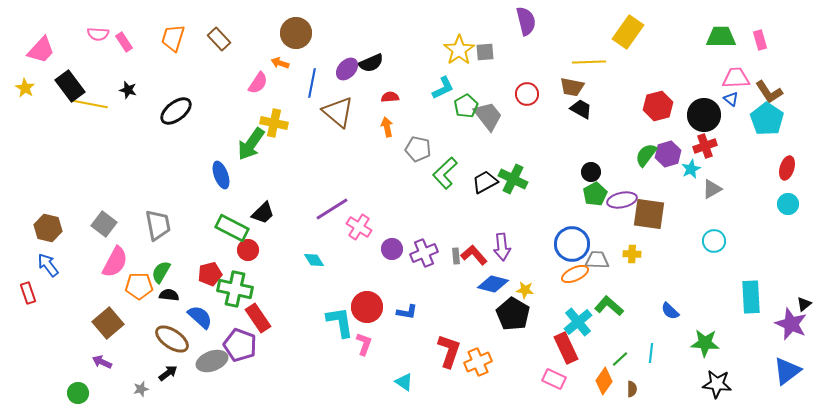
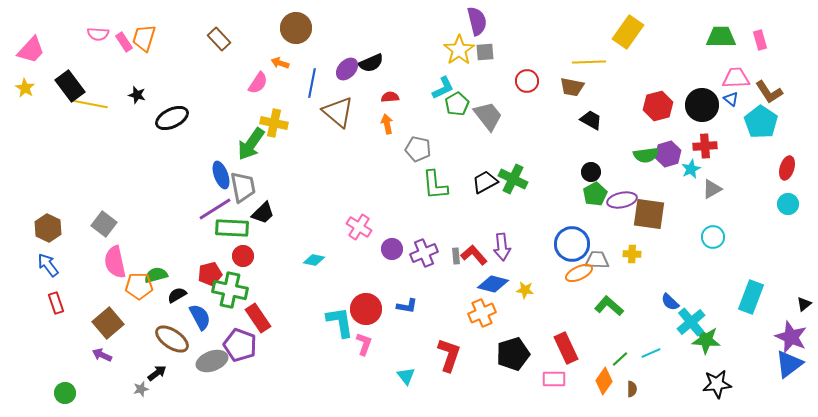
purple semicircle at (526, 21): moved 49 px left
brown circle at (296, 33): moved 5 px up
orange trapezoid at (173, 38): moved 29 px left
pink trapezoid at (41, 50): moved 10 px left
black star at (128, 90): moved 9 px right, 5 px down
red circle at (527, 94): moved 13 px up
green pentagon at (466, 106): moved 9 px left, 2 px up
black trapezoid at (581, 109): moved 10 px right, 11 px down
black ellipse at (176, 111): moved 4 px left, 7 px down; rotated 12 degrees clockwise
black circle at (704, 115): moved 2 px left, 10 px up
cyan pentagon at (767, 119): moved 6 px left, 3 px down
orange arrow at (387, 127): moved 3 px up
red cross at (705, 146): rotated 15 degrees clockwise
green semicircle at (646, 155): rotated 135 degrees counterclockwise
green L-shape at (445, 173): moved 10 px left, 12 px down; rotated 52 degrees counterclockwise
purple line at (332, 209): moved 117 px left
gray trapezoid at (158, 225): moved 85 px right, 38 px up
brown hexagon at (48, 228): rotated 12 degrees clockwise
green rectangle at (232, 228): rotated 24 degrees counterclockwise
cyan circle at (714, 241): moved 1 px left, 4 px up
red circle at (248, 250): moved 5 px left, 6 px down
cyan diamond at (314, 260): rotated 45 degrees counterclockwise
pink semicircle at (115, 262): rotated 140 degrees clockwise
green semicircle at (161, 272): moved 5 px left, 3 px down; rotated 45 degrees clockwise
orange ellipse at (575, 274): moved 4 px right, 1 px up
green cross at (235, 289): moved 5 px left, 1 px down
red rectangle at (28, 293): moved 28 px right, 10 px down
black semicircle at (169, 295): moved 8 px right; rotated 36 degrees counterclockwise
cyan rectangle at (751, 297): rotated 24 degrees clockwise
red circle at (367, 307): moved 1 px left, 2 px down
blue semicircle at (670, 311): moved 9 px up
blue L-shape at (407, 312): moved 6 px up
black pentagon at (513, 314): moved 40 px down; rotated 24 degrees clockwise
blue semicircle at (200, 317): rotated 20 degrees clockwise
cyan cross at (578, 322): moved 113 px right
purple star at (791, 324): moved 13 px down
green star at (705, 343): moved 1 px right, 3 px up
red L-shape at (449, 351): moved 4 px down
cyan line at (651, 353): rotated 60 degrees clockwise
purple arrow at (102, 362): moved 7 px up
orange cross at (478, 362): moved 4 px right, 49 px up
blue triangle at (787, 371): moved 2 px right, 7 px up
black arrow at (168, 373): moved 11 px left
pink rectangle at (554, 379): rotated 25 degrees counterclockwise
cyan triangle at (404, 382): moved 2 px right, 6 px up; rotated 18 degrees clockwise
black star at (717, 384): rotated 12 degrees counterclockwise
green circle at (78, 393): moved 13 px left
